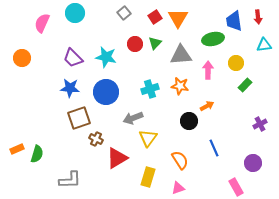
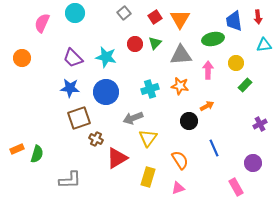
orange triangle: moved 2 px right, 1 px down
